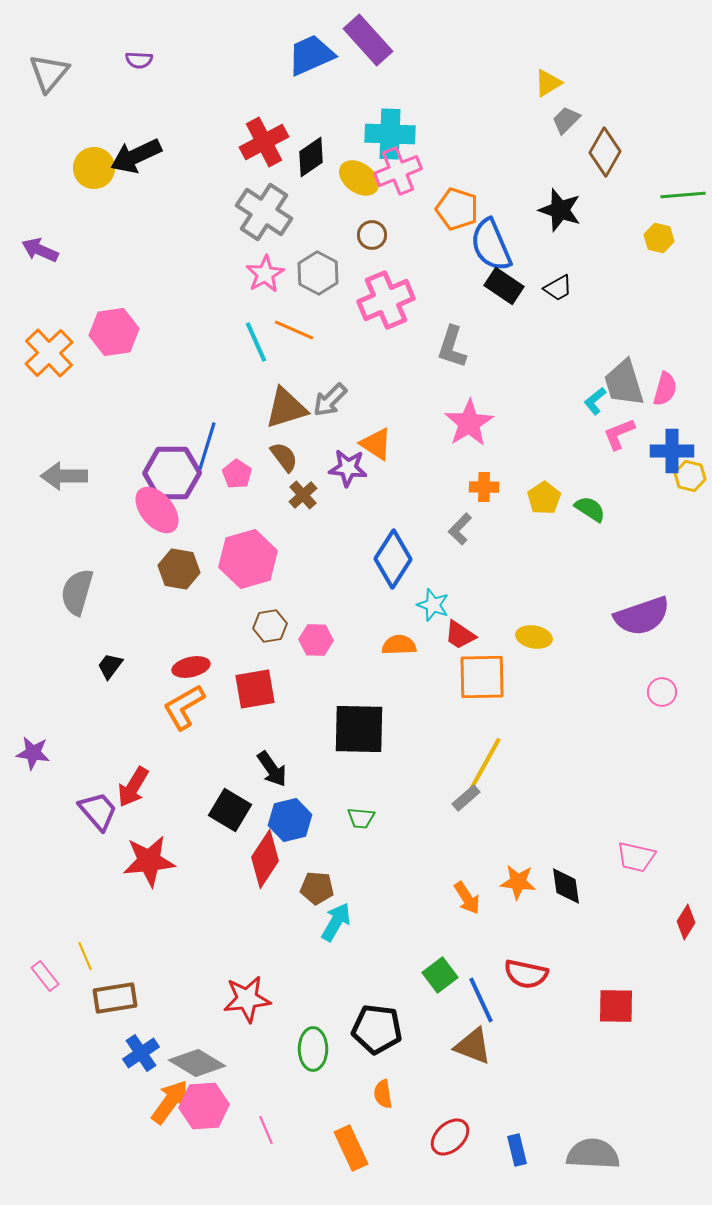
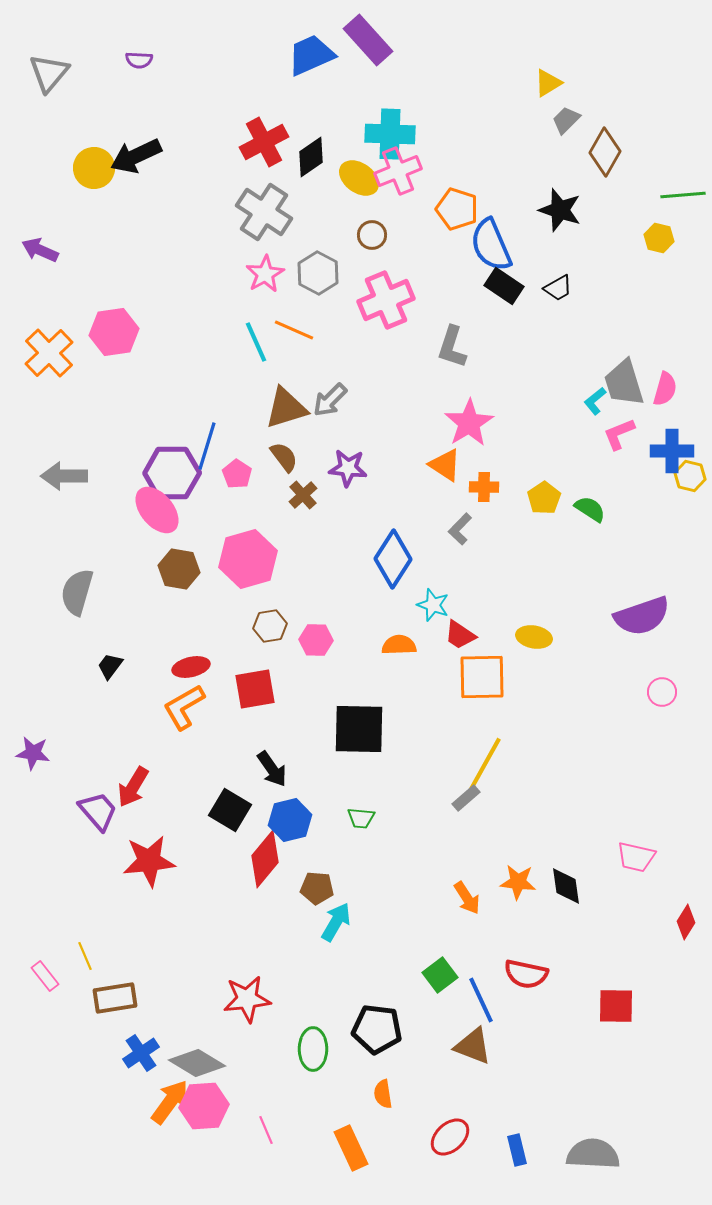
orange triangle at (376, 444): moved 69 px right, 21 px down
red diamond at (265, 859): rotated 6 degrees clockwise
